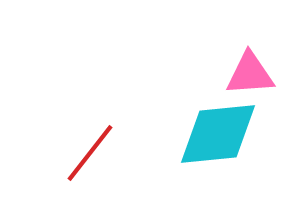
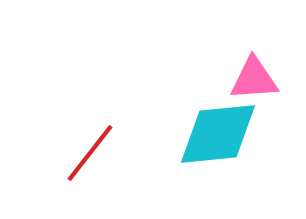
pink triangle: moved 4 px right, 5 px down
